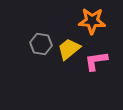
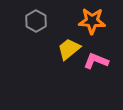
gray hexagon: moved 5 px left, 23 px up; rotated 20 degrees clockwise
pink L-shape: rotated 30 degrees clockwise
